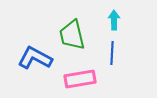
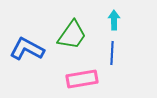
green trapezoid: rotated 132 degrees counterclockwise
blue L-shape: moved 8 px left, 9 px up
pink rectangle: moved 2 px right
